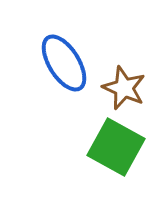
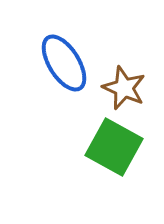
green square: moved 2 px left
